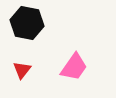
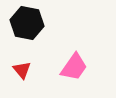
red triangle: rotated 18 degrees counterclockwise
